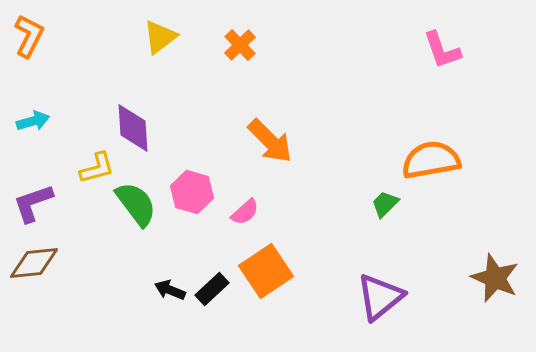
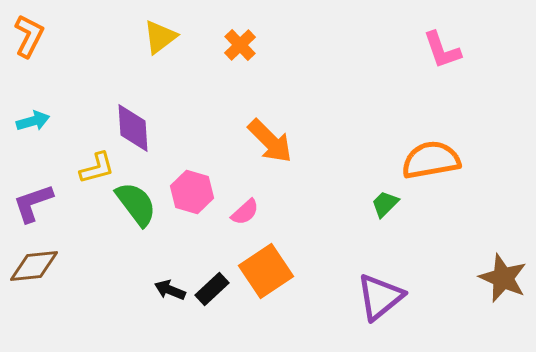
brown diamond: moved 3 px down
brown star: moved 8 px right
